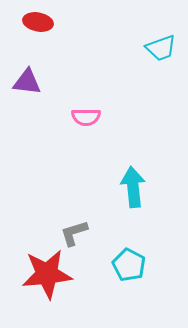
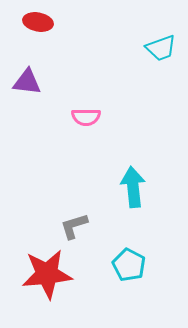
gray L-shape: moved 7 px up
